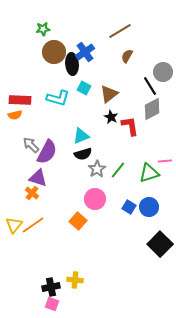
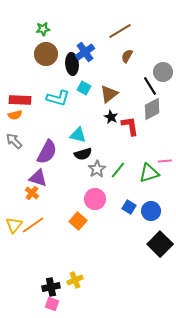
brown circle: moved 8 px left, 2 px down
cyan triangle: moved 3 px left, 1 px up; rotated 36 degrees clockwise
gray arrow: moved 17 px left, 4 px up
blue circle: moved 2 px right, 4 px down
yellow cross: rotated 28 degrees counterclockwise
